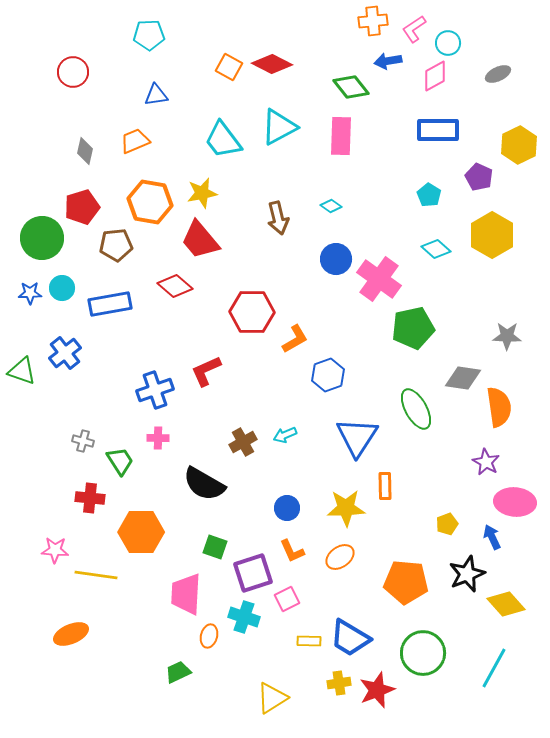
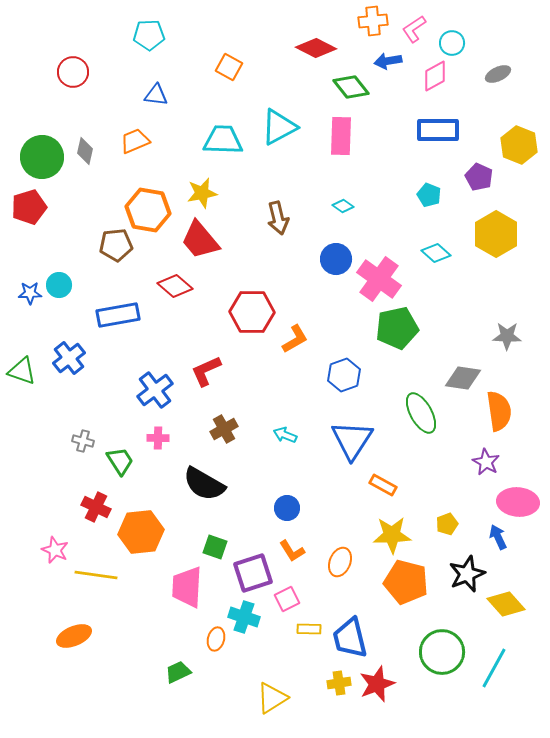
cyan circle at (448, 43): moved 4 px right
red diamond at (272, 64): moved 44 px right, 16 px up
blue triangle at (156, 95): rotated 15 degrees clockwise
cyan trapezoid at (223, 140): rotated 129 degrees clockwise
yellow hexagon at (519, 145): rotated 12 degrees counterclockwise
cyan pentagon at (429, 195): rotated 10 degrees counterclockwise
orange hexagon at (150, 202): moved 2 px left, 8 px down
cyan diamond at (331, 206): moved 12 px right
red pentagon at (82, 207): moved 53 px left
yellow hexagon at (492, 235): moved 4 px right, 1 px up
green circle at (42, 238): moved 81 px up
cyan diamond at (436, 249): moved 4 px down
cyan circle at (62, 288): moved 3 px left, 3 px up
blue rectangle at (110, 304): moved 8 px right, 11 px down
green pentagon at (413, 328): moved 16 px left
blue cross at (65, 353): moved 4 px right, 5 px down
blue hexagon at (328, 375): moved 16 px right
blue cross at (155, 390): rotated 18 degrees counterclockwise
orange semicircle at (499, 407): moved 4 px down
green ellipse at (416, 409): moved 5 px right, 4 px down
cyan arrow at (285, 435): rotated 45 degrees clockwise
blue triangle at (357, 437): moved 5 px left, 3 px down
brown cross at (243, 442): moved 19 px left, 13 px up
orange rectangle at (385, 486): moved 2 px left, 1 px up; rotated 60 degrees counterclockwise
red cross at (90, 498): moved 6 px right, 9 px down; rotated 20 degrees clockwise
pink ellipse at (515, 502): moved 3 px right
yellow star at (346, 508): moved 46 px right, 27 px down
orange hexagon at (141, 532): rotated 6 degrees counterclockwise
blue arrow at (492, 537): moved 6 px right
pink star at (55, 550): rotated 20 degrees clockwise
orange L-shape at (292, 551): rotated 8 degrees counterclockwise
orange ellipse at (340, 557): moved 5 px down; rotated 32 degrees counterclockwise
orange pentagon at (406, 582): rotated 9 degrees clockwise
pink trapezoid at (186, 594): moved 1 px right, 7 px up
orange ellipse at (71, 634): moved 3 px right, 2 px down
orange ellipse at (209, 636): moved 7 px right, 3 px down
blue trapezoid at (350, 638): rotated 45 degrees clockwise
yellow rectangle at (309, 641): moved 12 px up
green circle at (423, 653): moved 19 px right, 1 px up
red star at (377, 690): moved 6 px up
